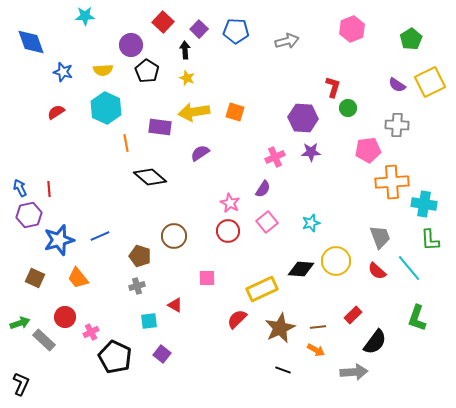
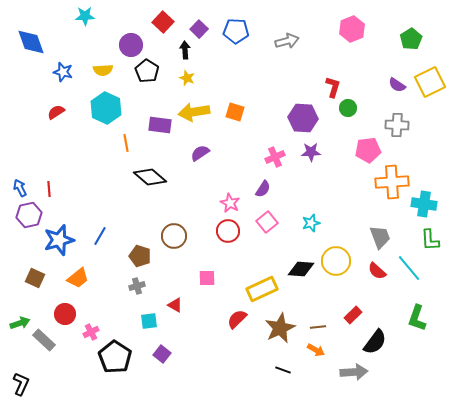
purple rectangle at (160, 127): moved 2 px up
blue line at (100, 236): rotated 36 degrees counterclockwise
orange trapezoid at (78, 278): rotated 90 degrees counterclockwise
red circle at (65, 317): moved 3 px up
black pentagon at (115, 357): rotated 8 degrees clockwise
